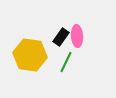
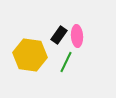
black rectangle: moved 2 px left, 2 px up
